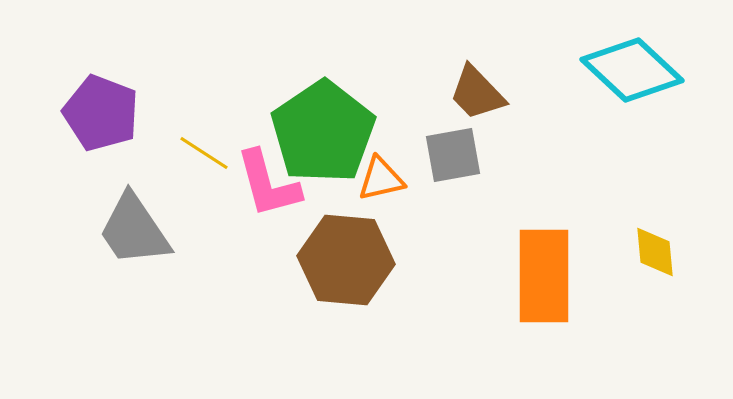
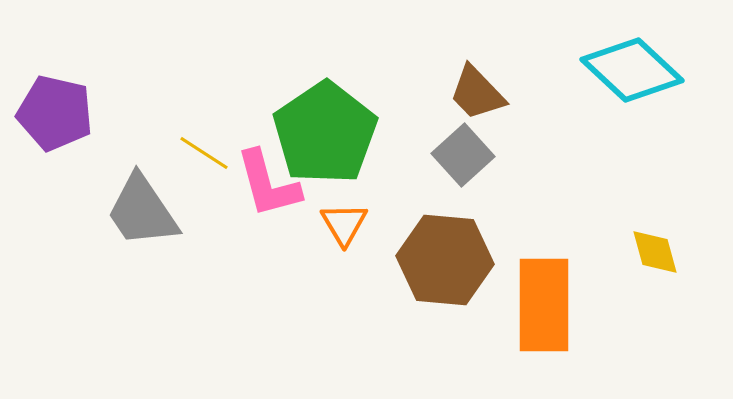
purple pentagon: moved 46 px left; rotated 8 degrees counterclockwise
green pentagon: moved 2 px right, 1 px down
gray square: moved 10 px right; rotated 32 degrees counterclockwise
orange triangle: moved 37 px left, 45 px down; rotated 48 degrees counterclockwise
gray trapezoid: moved 8 px right, 19 px up
yellow diamond: rotated 10 degrees counterclockwise
brown hexagon: moved 99 px right
orange rectangle: moved 29 px down
